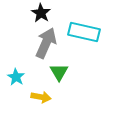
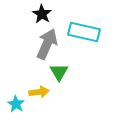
black star: moved 1 px right, 1 px down
gray arrow: moved 1 px right, 1 px down
cyan star: moved 27 px down
yellow arrow: moved 2 px left, 5 px up; rotated 18 degrees counterclockwise
